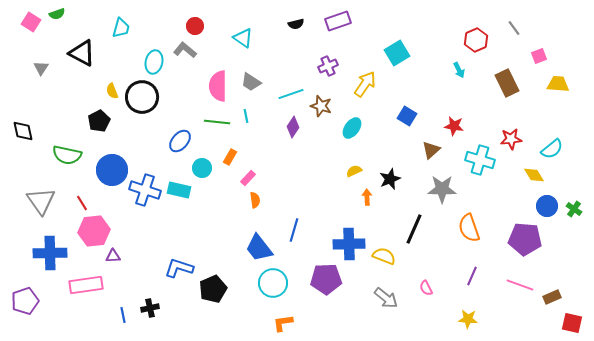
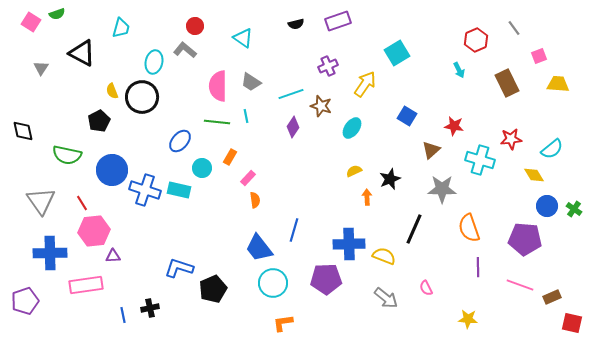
purple line at (472, 276): moved 6 px right, 9 px up; rotated 24 degrees counterclockwise
